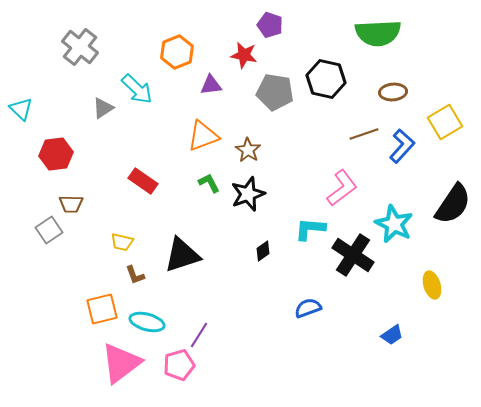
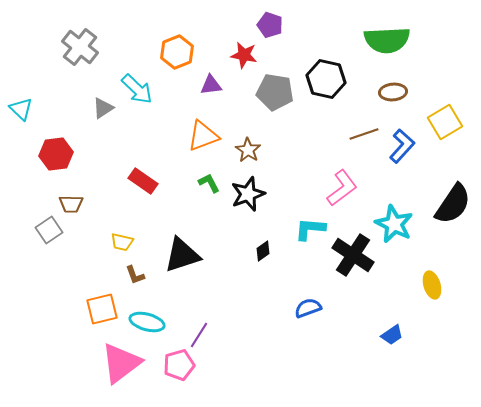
green semicircle: moved 9 px right, 7 px down
